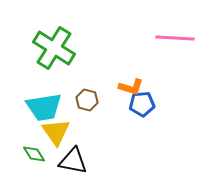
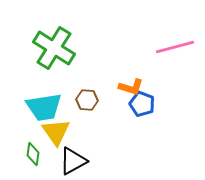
pink line: moved 9 px down; rotated 18 degrees counterclockwise
brown hexagon: rotated 10 degrees counterclockwise
blue pentagon: rotated 25 degrees clockwise
green diamond: moved 1 px left; rotated 40 degrees clockwise
black triangle: rotated 40 degrees counterclockwise
